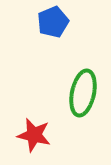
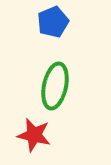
green ellipse: moved 28 px left, 7 px up
